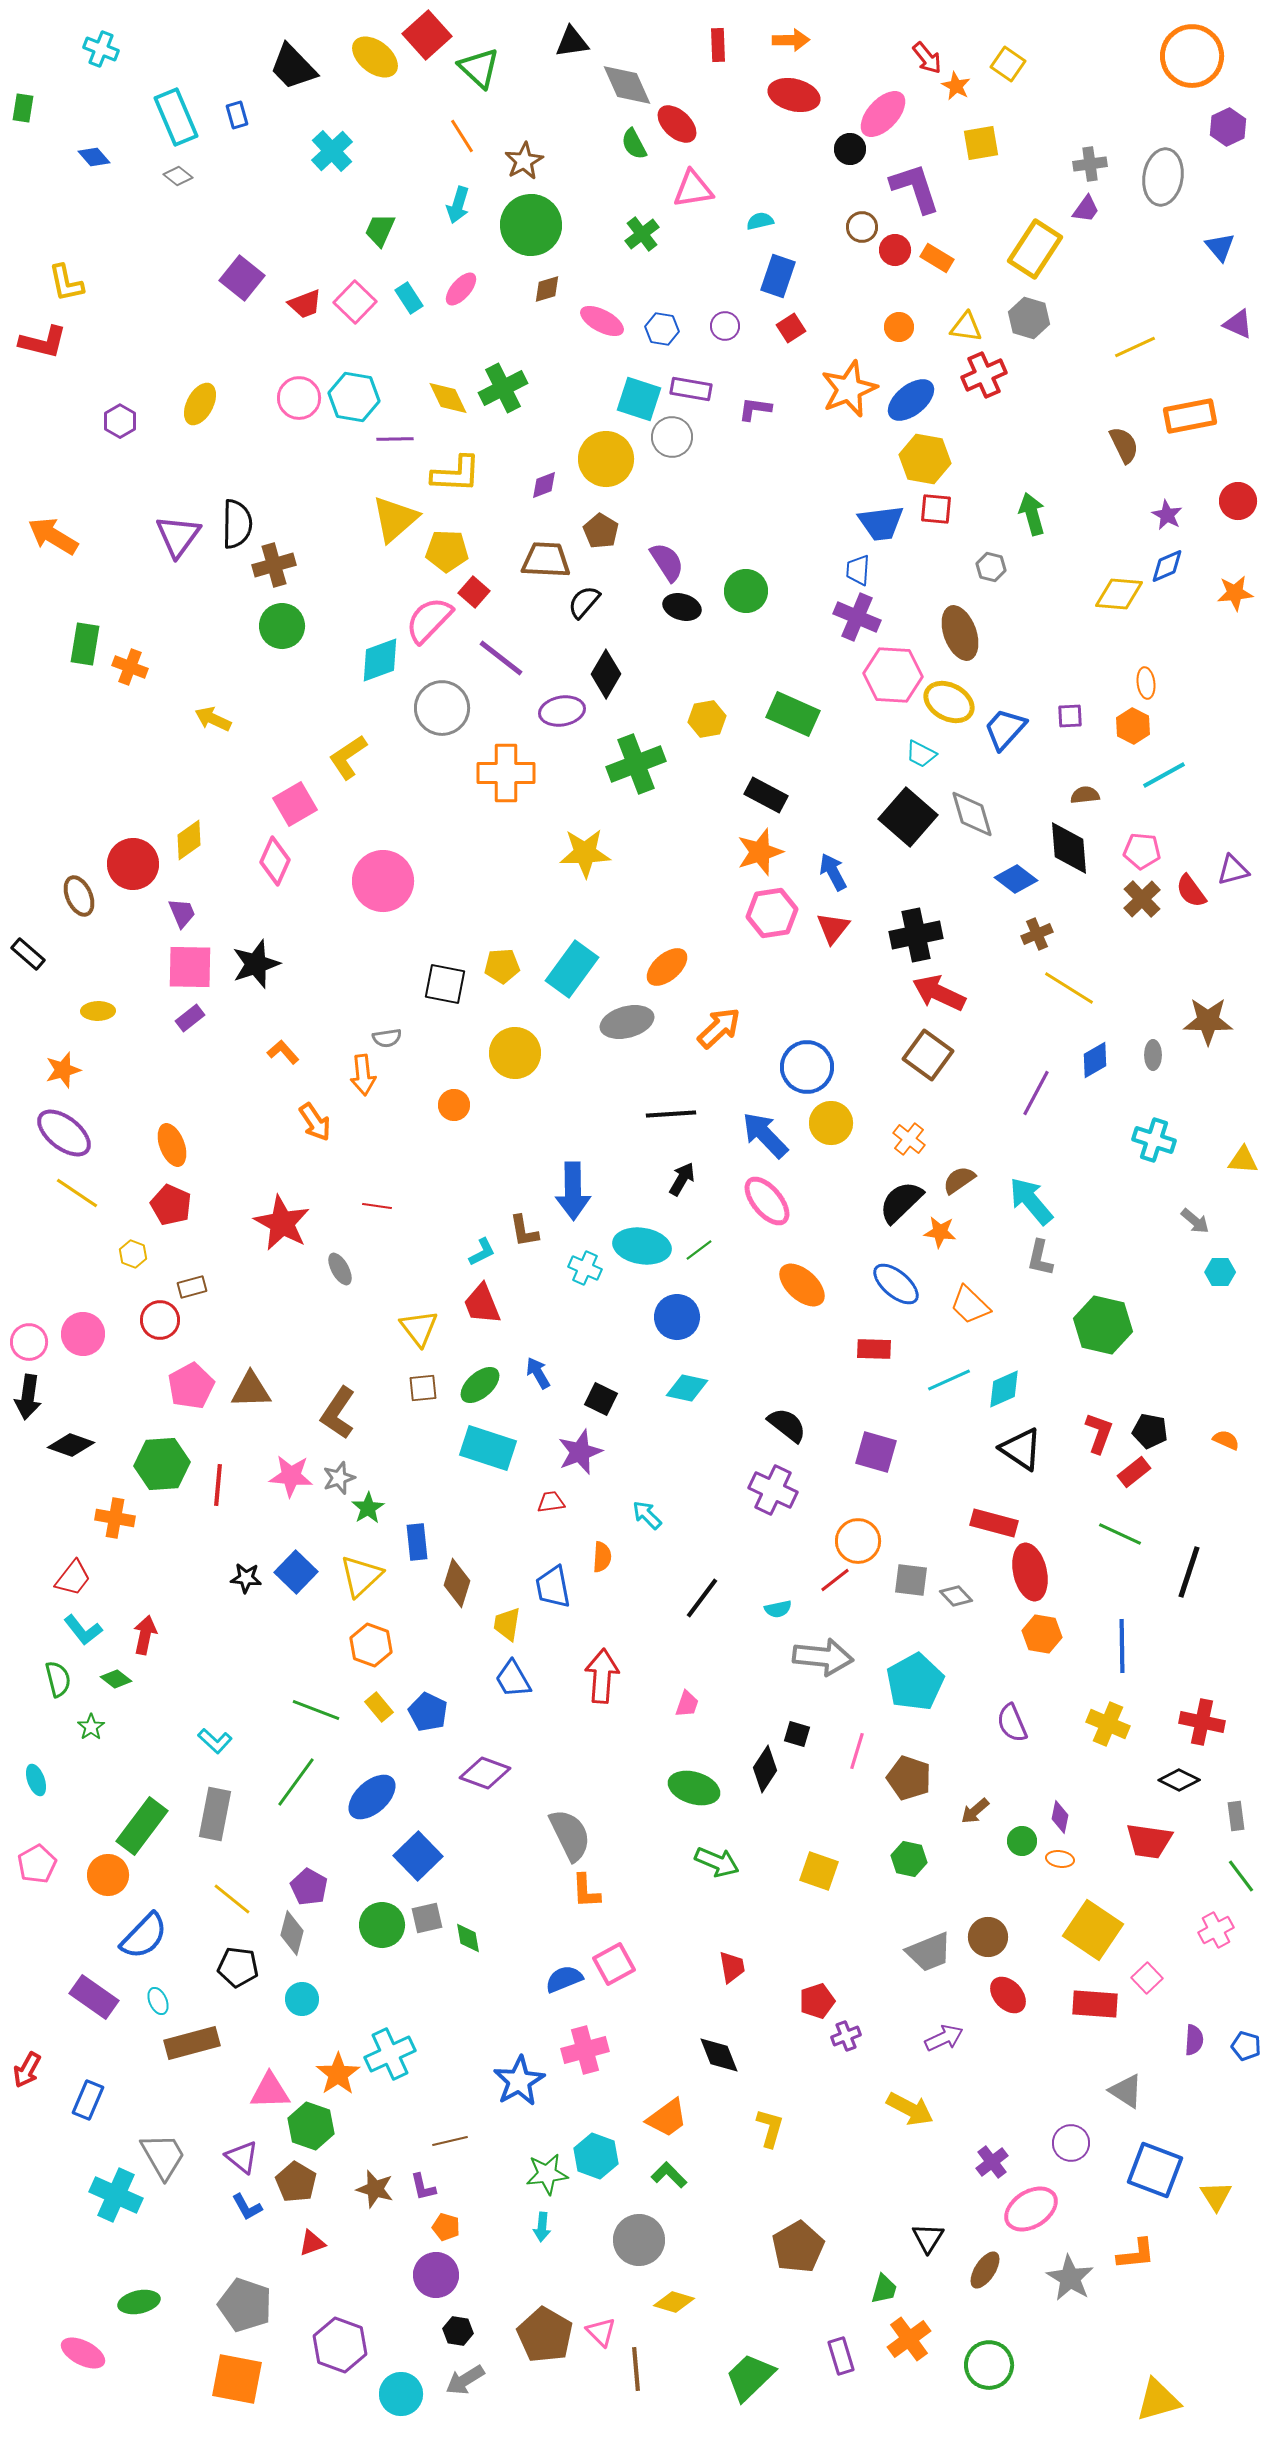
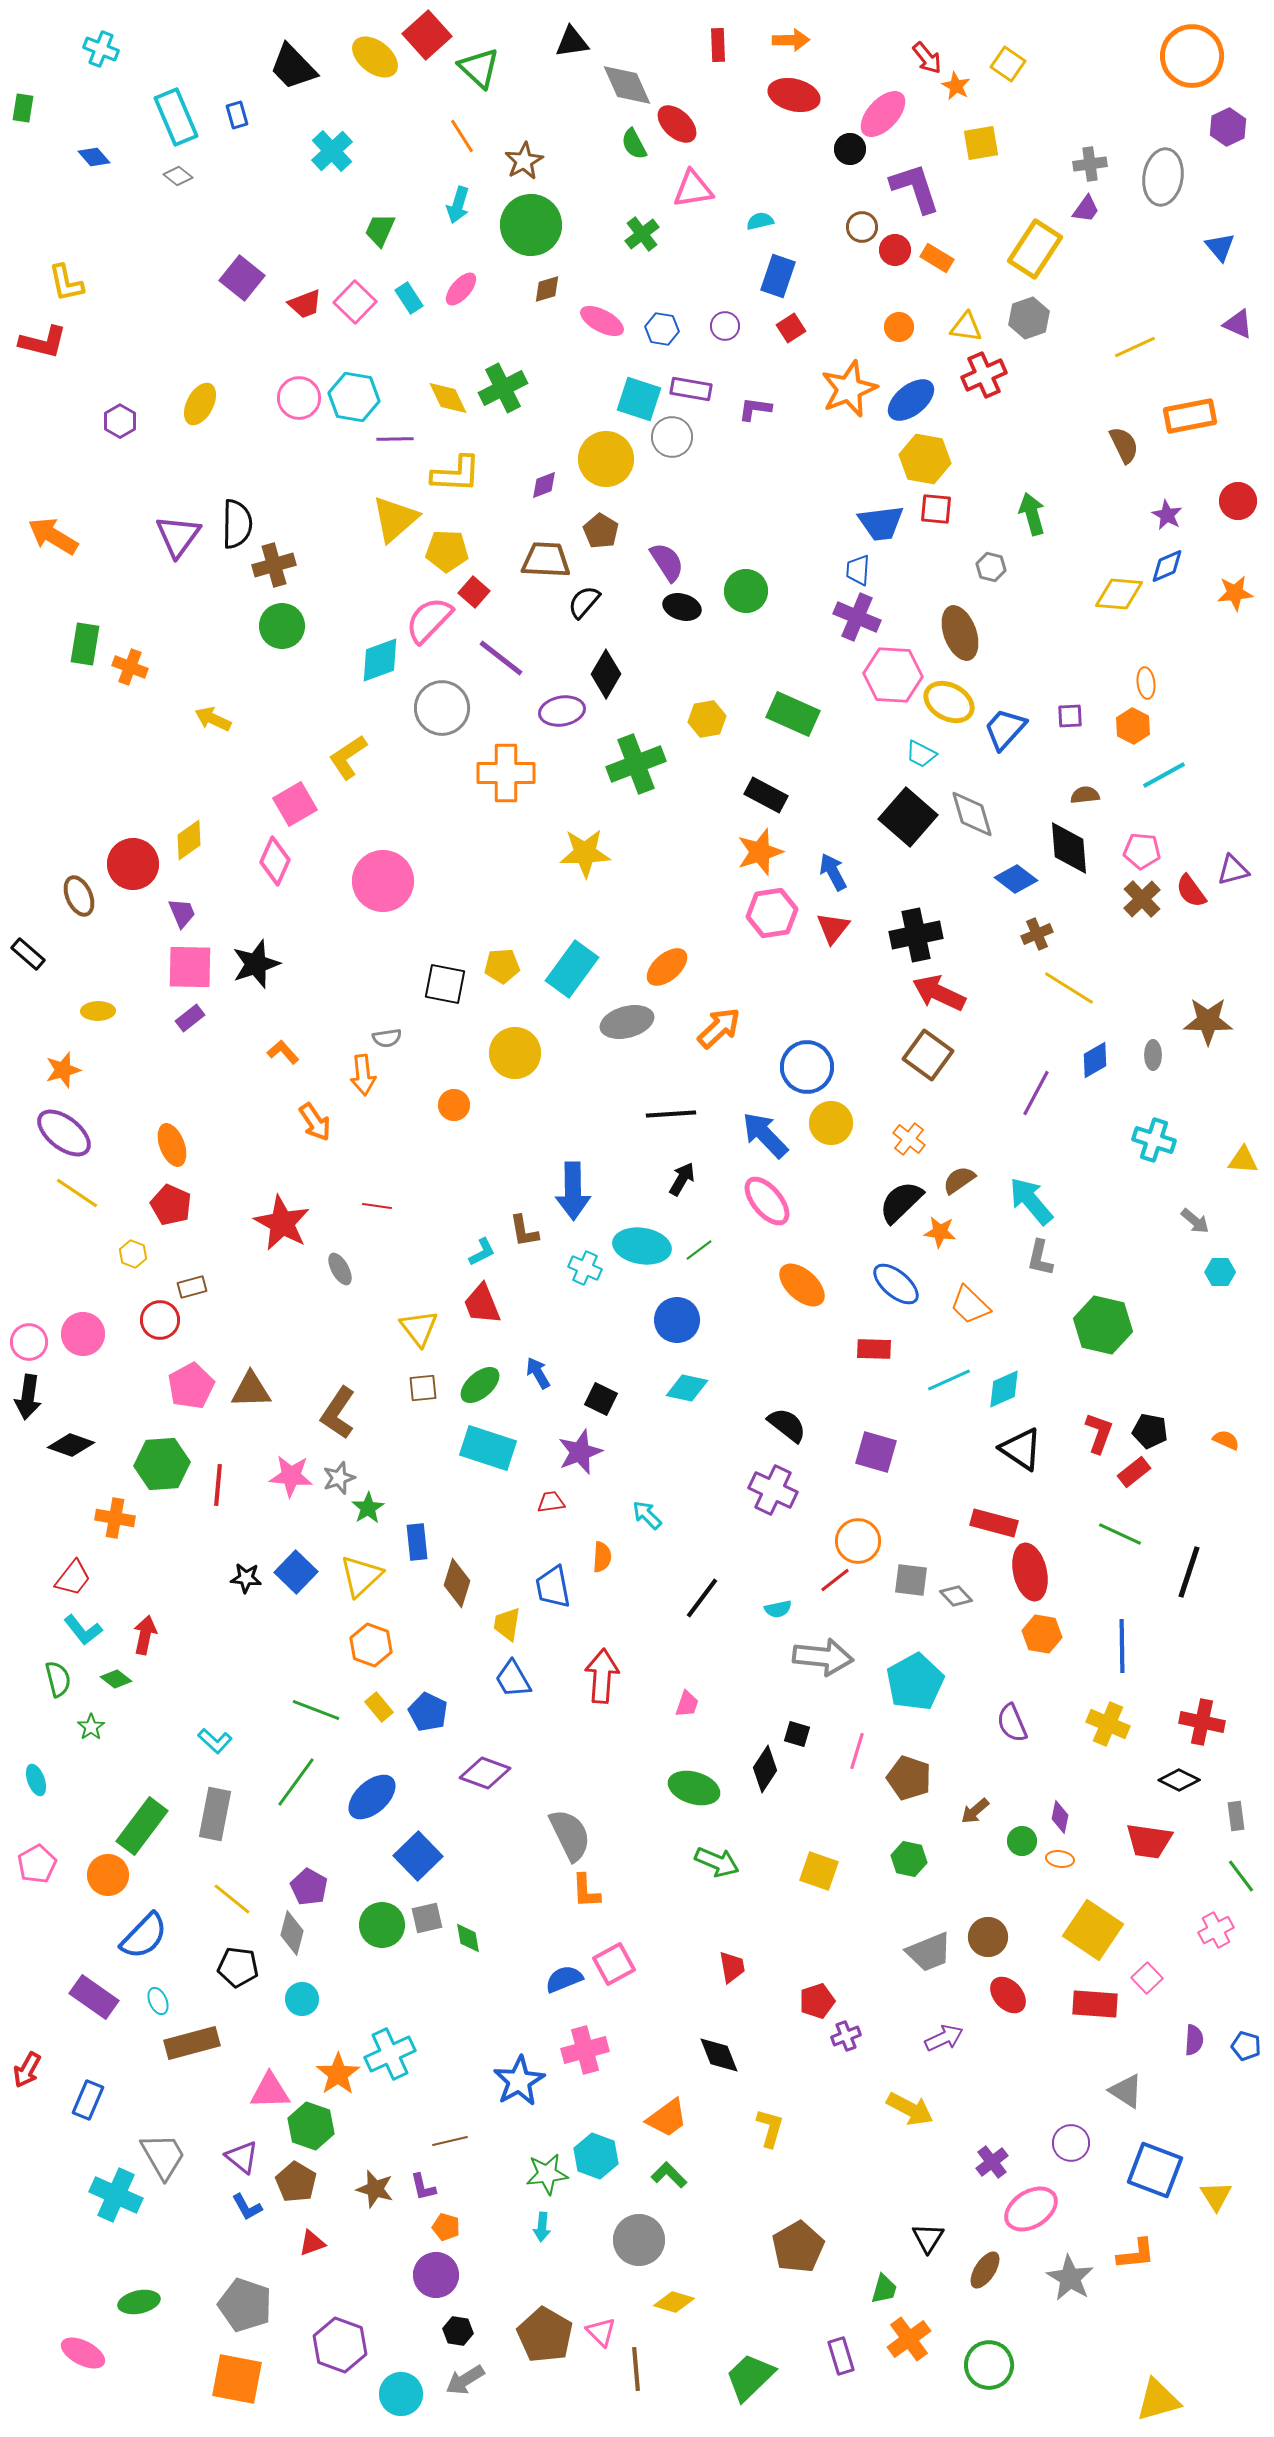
gray hexagon at (1029, 318): rotated 24 degrees clockwise
blue circle at (677, 1317): moved 3 px down
